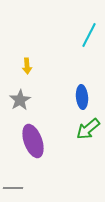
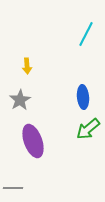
cyan line: moved 3 px left, 1 px up
blue ellipse: moved 1 px right
